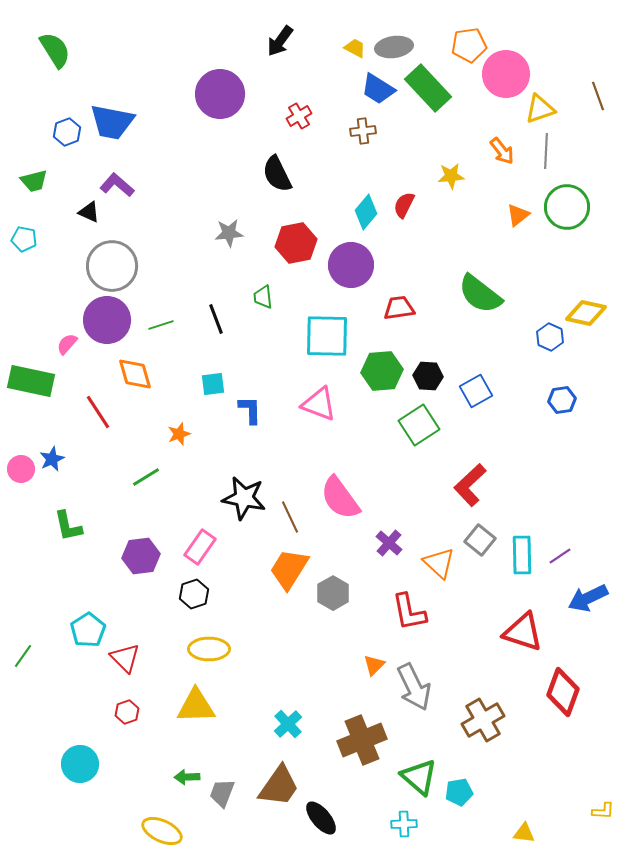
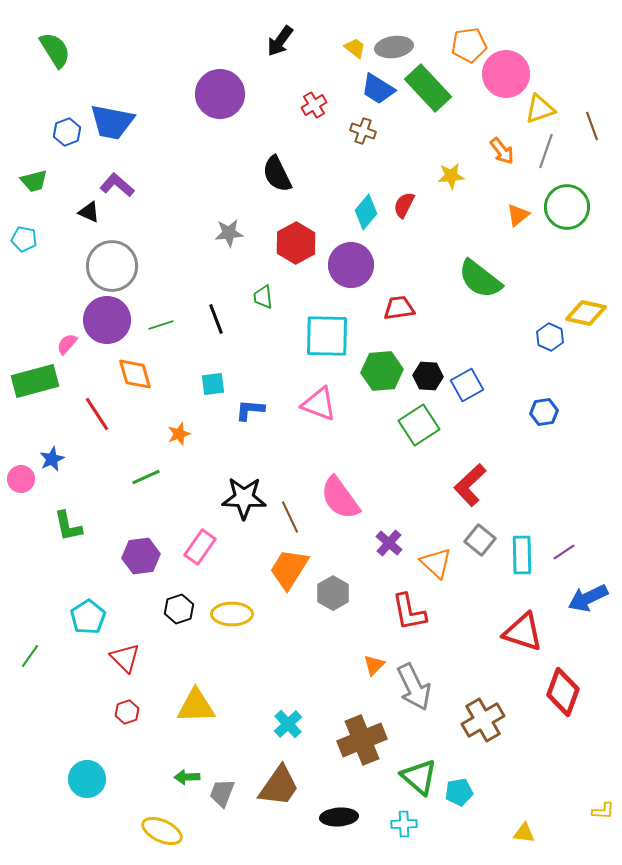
yellow trapezoid at (355, 48): rotated 10 degrees clockwise
brown line at (598, 96): moved 6 px left, 30 px down
red cross at (299, 116): moved 15 px right, 11 px up
brown cross at (363, 131): rotated 25 degrees clockwise
gray line at (546, 151): rotated 16 degrees clockwise
red hexagon at (296, 243): rotated 18 degrees counterclockwise
green semicircle at (480, 294): moved 15 px up
green rectangle at (31, 381): moved 4 px right; rotated 27 degrees counterclockwise
blue square at (476, 391): moved 9 px left, 6 px up
blue hexagon at (562, 400): moved 18 px left, 12 px down
blue L-shape at (250, 410): rotated 84 degrees counterclockwise
red line at (98, 412): moved 1 px left, 2 px down
pink circle at (21, 469): moved 10 px down
green line at (146, 477): rotated 8 degrees clockwise
black star at (244, 498): rotated 9 degrees counterclockwise
purple line at (560, 556): moved 4 px right, 4 px up
orange triangle at (439, 563): moved 3 px left
black hexagon at (194, 594): moved 15 px left, 15 px down
cyan pentagon at (88, 630): moved 13 px up
yellow ellipse at (209, 649): moved 23 px right, 35 px up
green line at (23, 656): moved 7 px right
cyan circle at (80, 764): moved 7 px right, 15 px down
black ellipse at (321, 818): moved 18 px right, 1 px up; rotated 54 degrees counterclockwise
